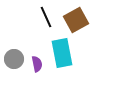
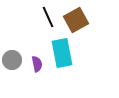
black line: moved 2 px right
gray circle: moved 2 px left, 1 px down
